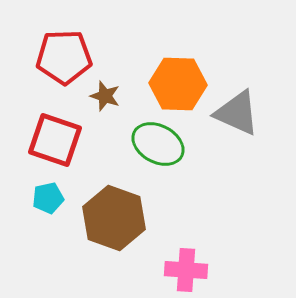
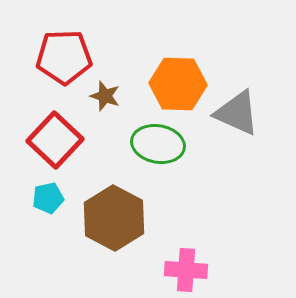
red square: rotated 24 degrees clockwise
green ellipse: rotated 18 degrees counterclockwise
brown hexagon: rotated 8 degrees clockwise
